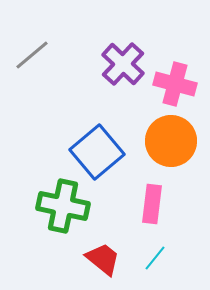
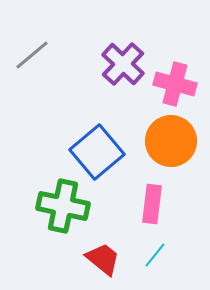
cyan line: moved 3 px up
